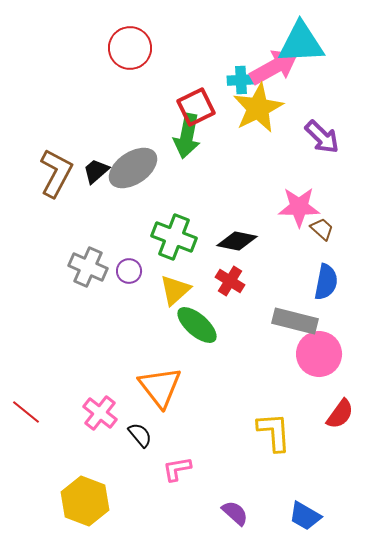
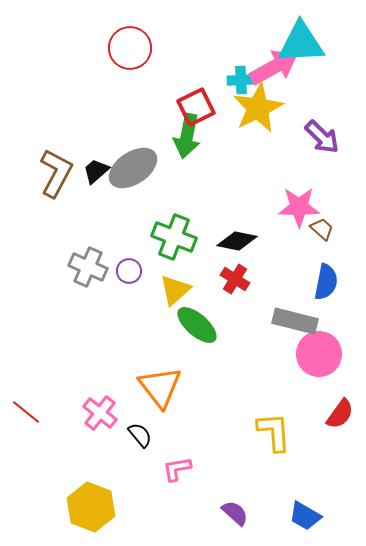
red cross: moved 5 px right, 2 px up
yellow hexagon: moved 6 px right, 6 px down
